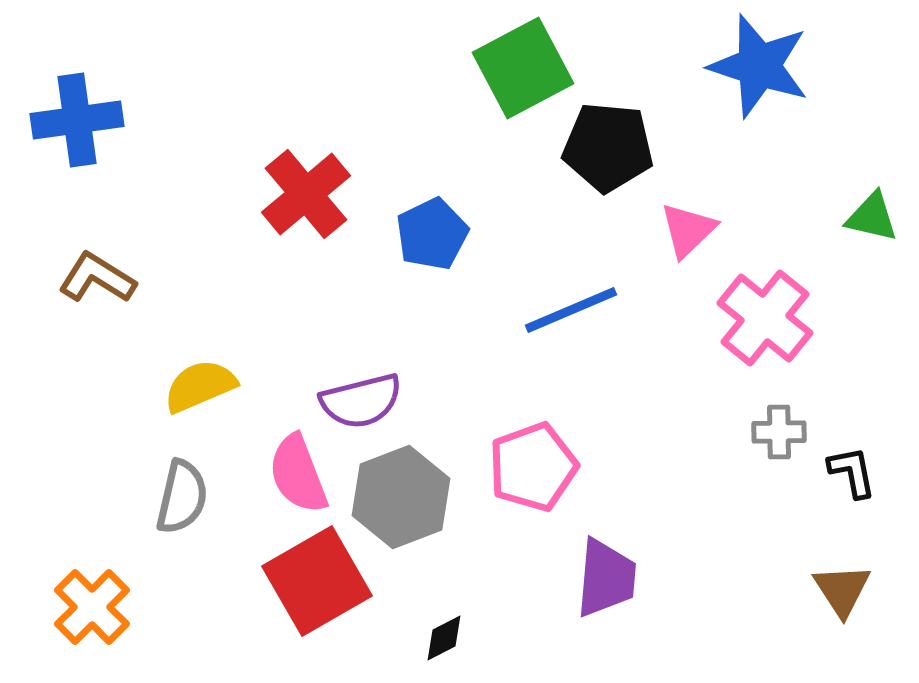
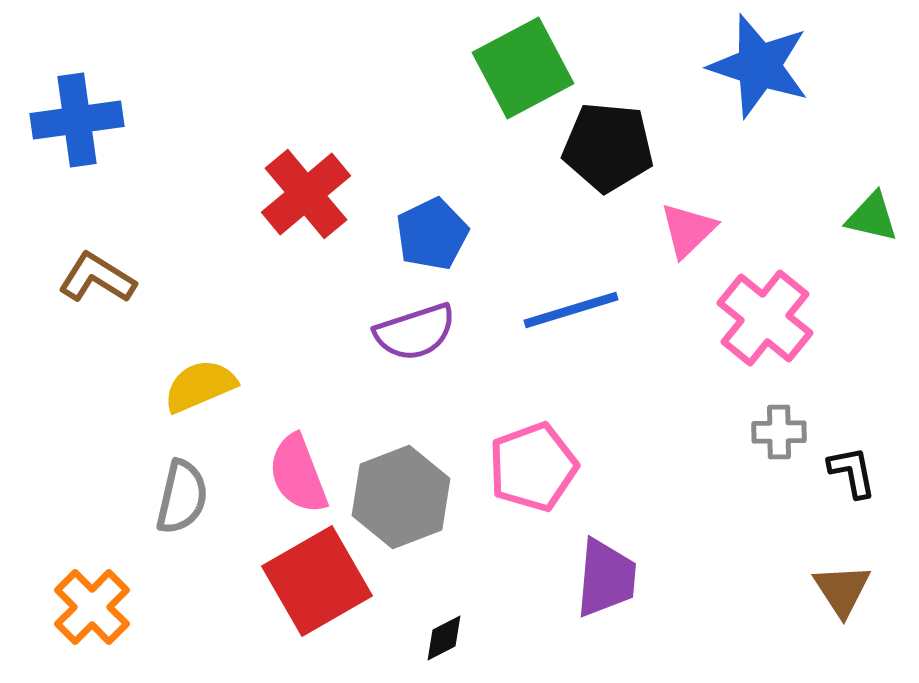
blue line: rotated 6 degrees clockwise
purple semicircle: moved 54 px right, 69 px up; rotated 4 degrees counterclockwise
